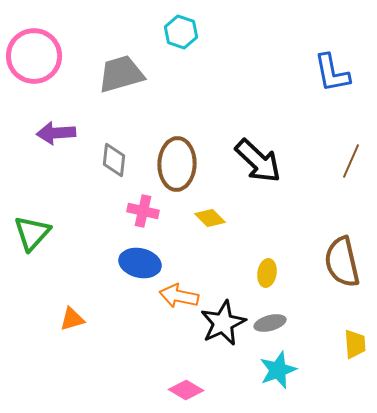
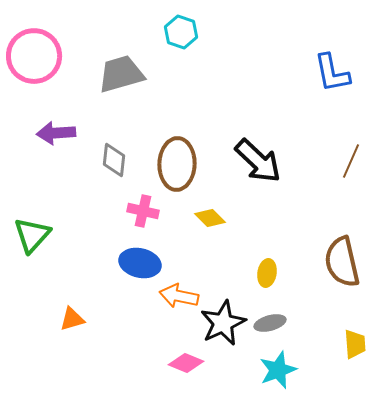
green triangle: moved 2 px down
pink diamond: moved 27 px up; rotated 8 degrees counterclockwise
